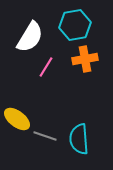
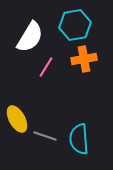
orange cross: moved 1 px left
yellow ellipse: rotated 24 degrees clockwise
